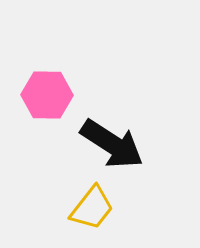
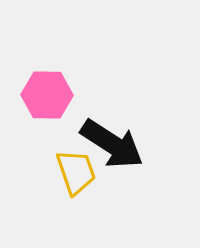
yellow trapezoid: moved 16 px left, 36 px up; rotated 57 degrees counterclockwise
